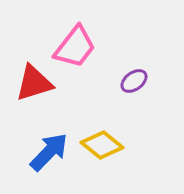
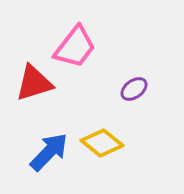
purple ellipse: moved 8 px down
yellow diamond: moved 2 px up
